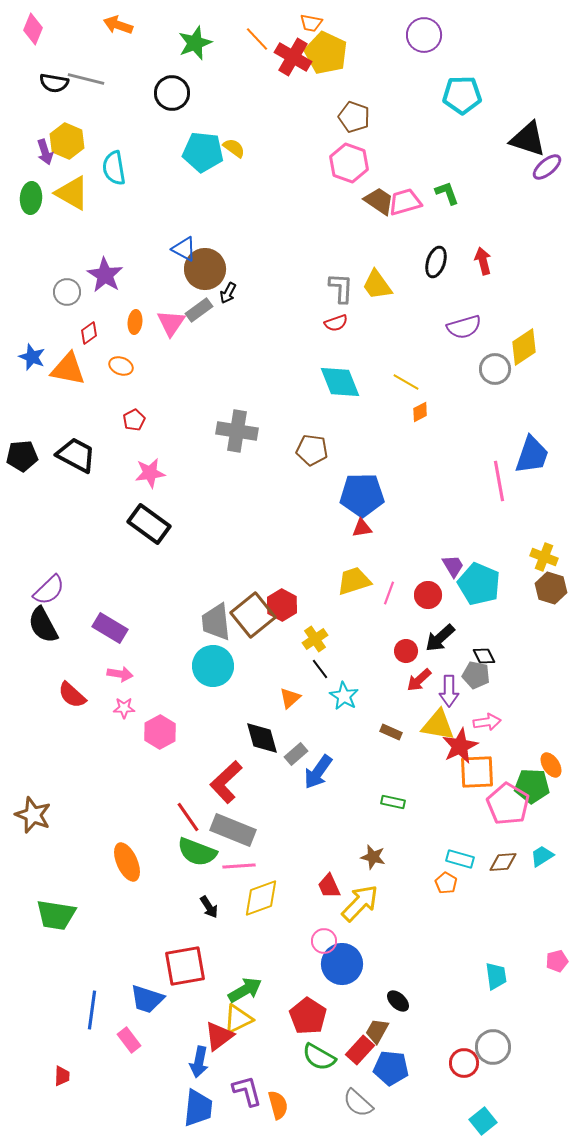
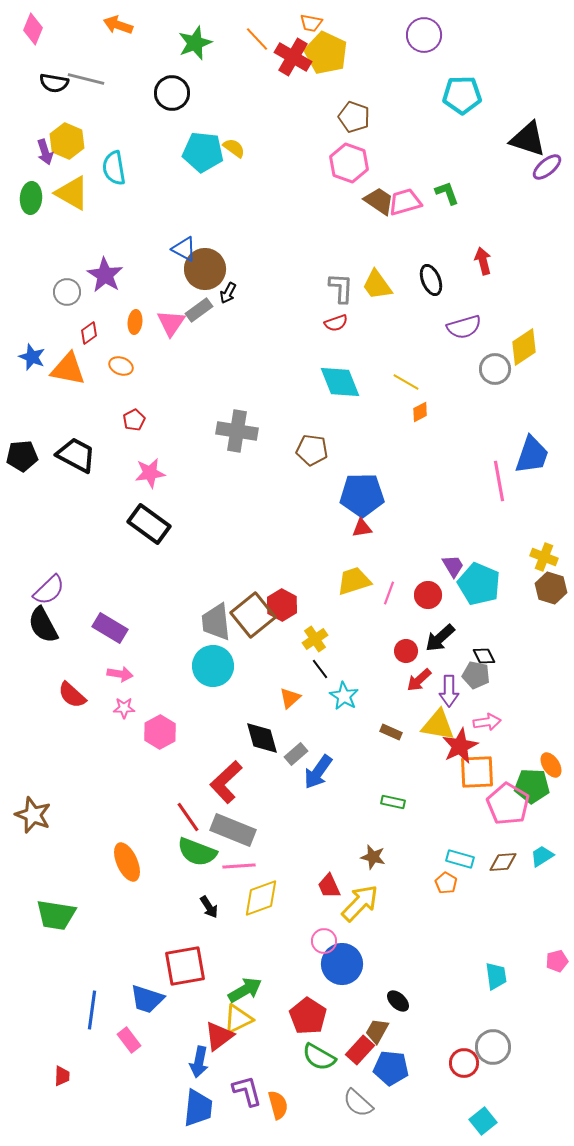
black ellipse at (436, 262): moved 5 px left, 18 px down; rotated 40 degrees counterclockwise
